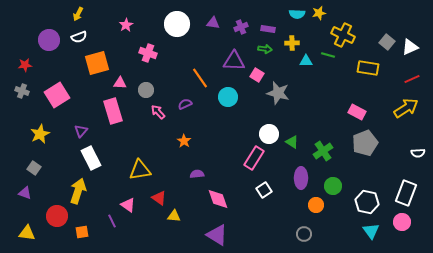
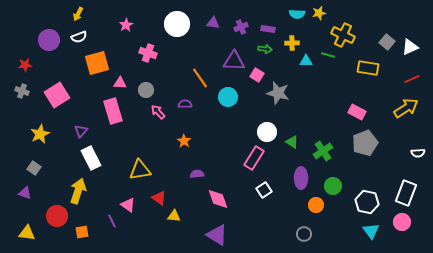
purple semicircle at (185, 104): rotated 24 degrees clockwise
white circle at (269, 134): moved 2 px left, 2 px up
